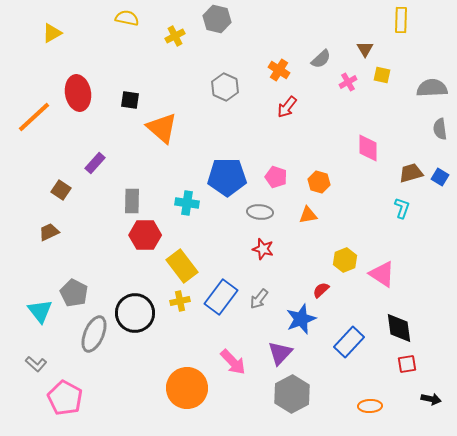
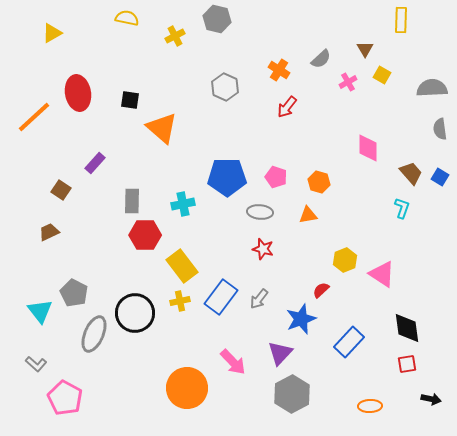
yellow square at (382, 75): rotated 18 degrees clockwise
brown trapezoid at (411, 173): rotated 65 degrees clockwise
cyan cross at (187, 203): moved 4 px left, 1 px down; rotated 20 degrees counterclockwise
black diamond at (399, 328): moved 8 px right
